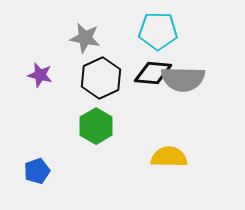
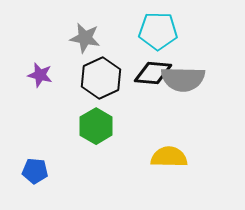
blue pentagon: moved 2 px left; rotated 25 degrees clockwise
